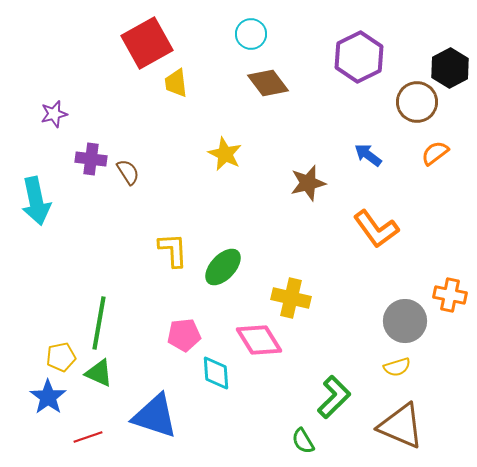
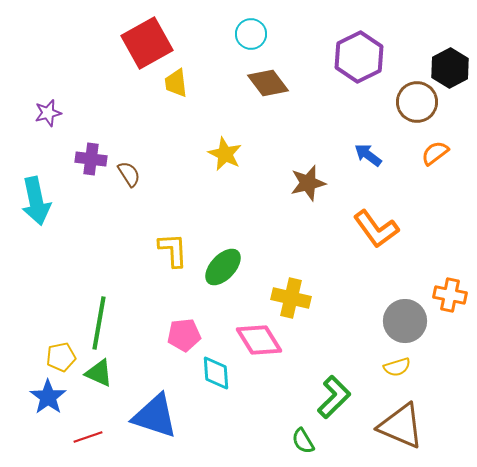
purple star: moved 6 px left, 1 px up
brown semicircle: moved 1 px right, 2 px down
